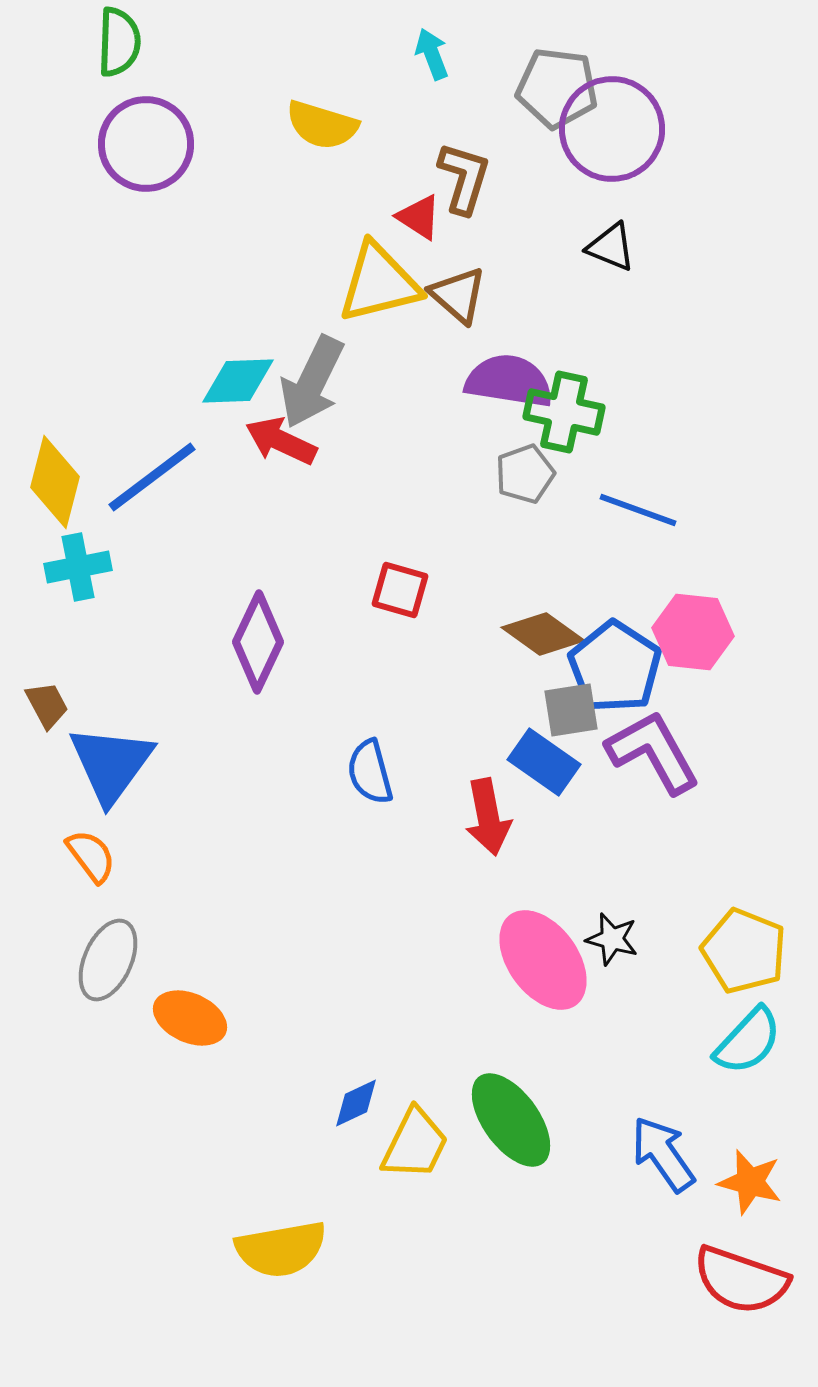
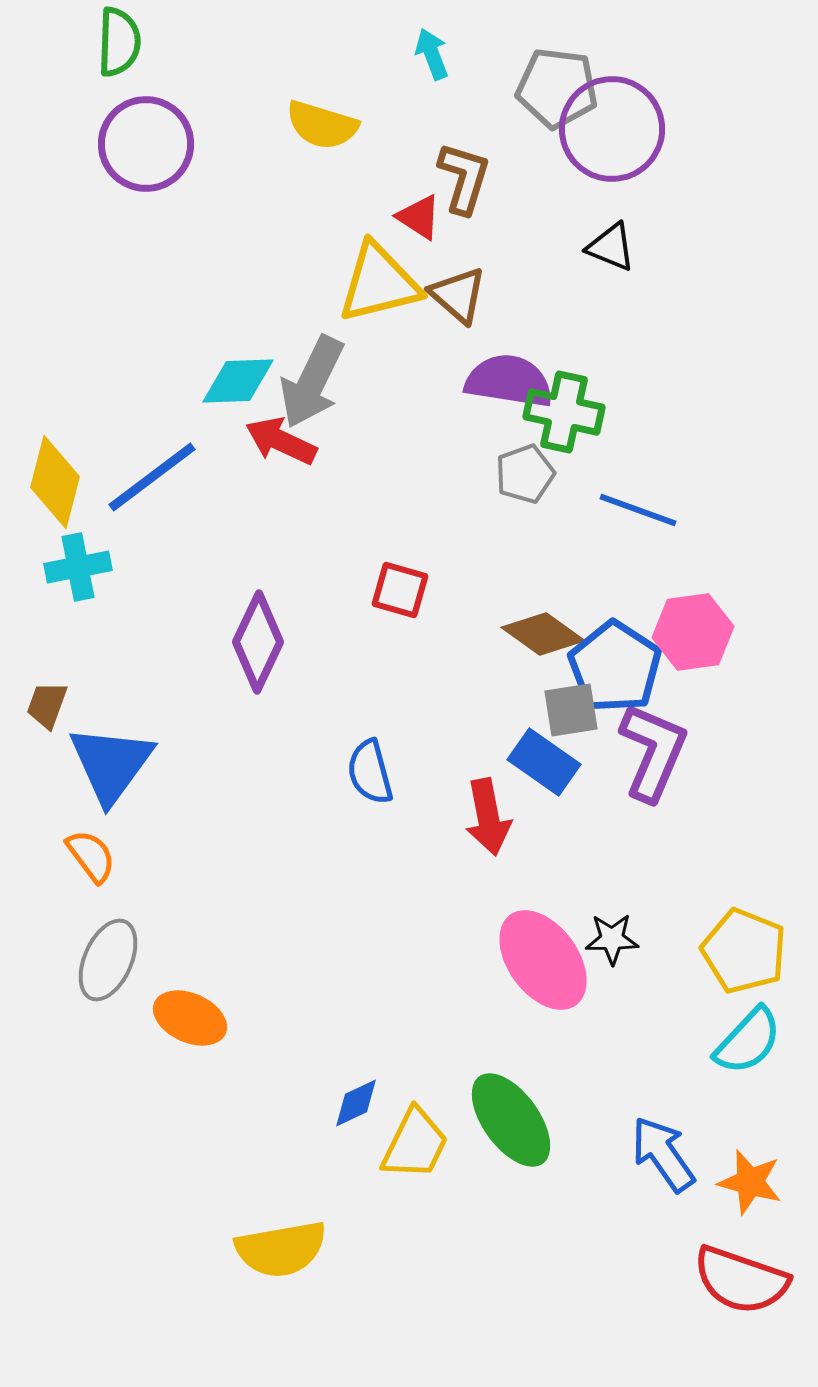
pink hexagon at (693, 632): rotated 14 degrees counterclockwise
brown trapezoid at (47, 705): rotated 132 degrees counterclockwise
purple L-shape at (653, 752): rotated 52 degrees clockwise
black star at (612, 939): rotated 16 degrees counterclockwise
